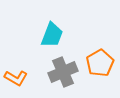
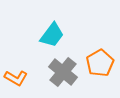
cyan trapezoid: rotated 16 degrees clockwise
gray cross: rotated 28 degrees counterclockwise
